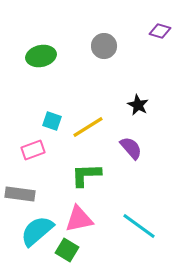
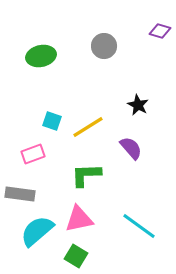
pink rectangle: moved 4 px down
green square: moved 9 px right, 6 px down
